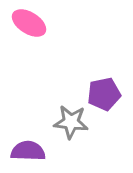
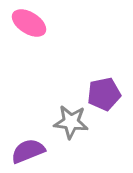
purple semicircle: rotated 24 degrees counterclockwise
